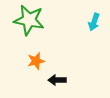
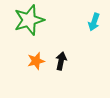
green star: rotated 28 degrees counterclockwise
black arrow: moved 4 px right, 19 px up; rotated 102 degrees clockwise
